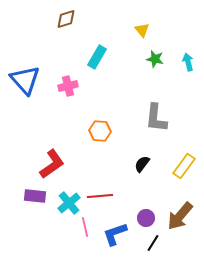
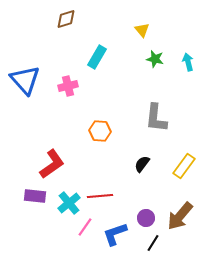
pink line: rotated 48 degrees clockwise
